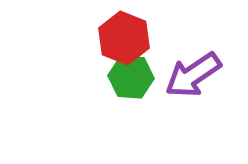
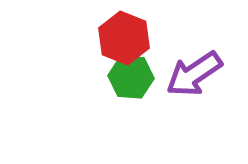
purple arrow: moved 1 px right, 1 px up
